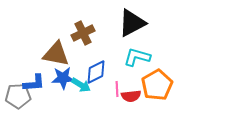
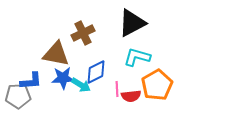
blue L-shape: moved 3 px left, 2 px up
